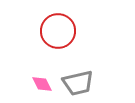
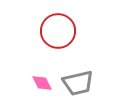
pink diamond: moved 1 px up
